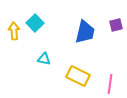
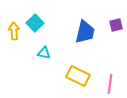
cyan triangle: moved 6 px up
